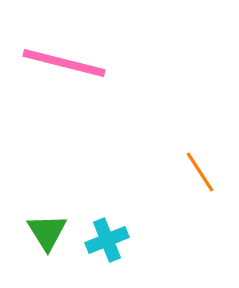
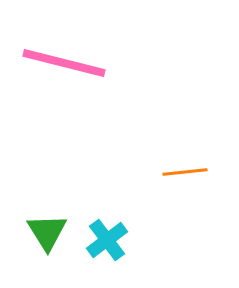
orange line: moved 15 px left; rotated 63 degrees counterclockwise
cyan cross: rotated 15 degrees counterclockwise
